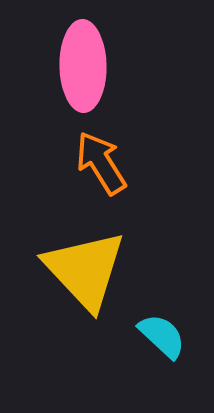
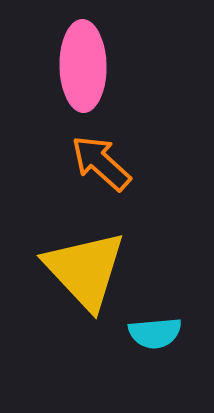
orange arrow: rotated 16 degrees counterclockwise
cyan semicircle: moved 7 px left, 3 px up; rotated 132 degrees clockwise
